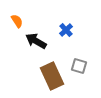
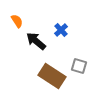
blue cross: moved 5 px left
black arrow: rotated 10 degrees clockwise
brown rectangle: rotated 32 degrees counterclockwise
